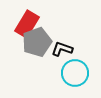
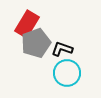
gray pentagon: moved 1 px left, 1 px down
cyan circle: moved 8 px left
